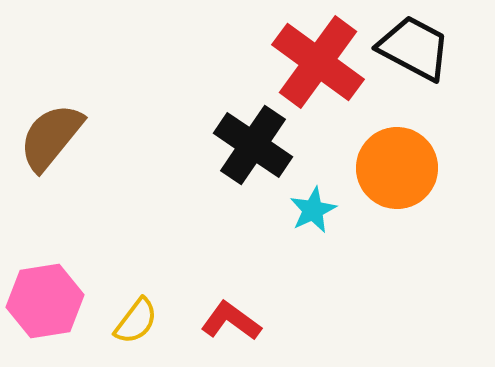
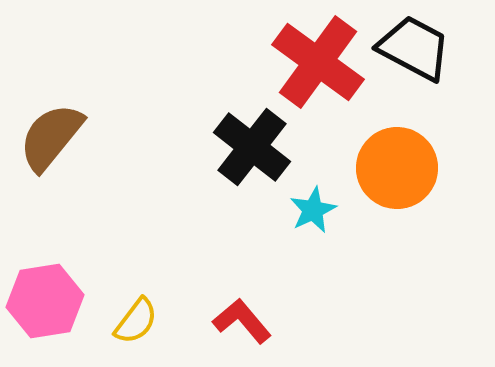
black cross: moved 1 px left, 2 px down; rotated 4 degrees clockwise
red L-shape: moved 11 px right; rotated 14 degrees clockwise
